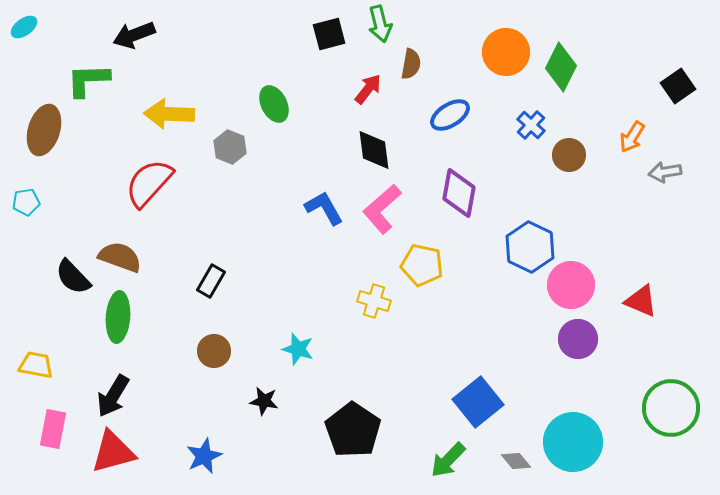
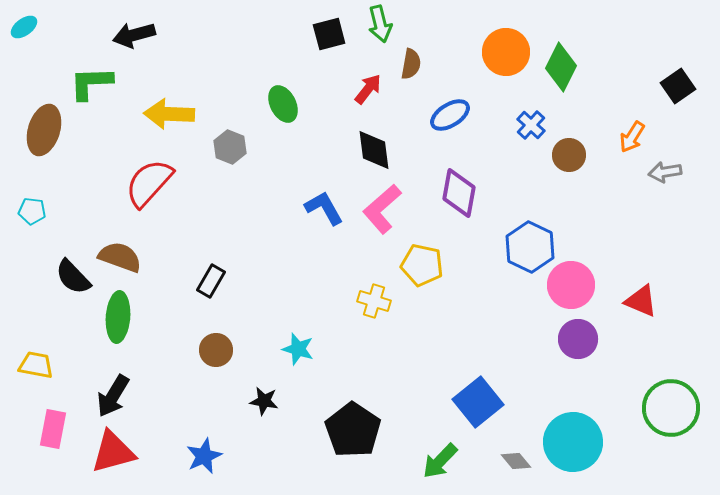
black arrow at (134, 35): rotated 6 degrees clockwise
green L-shape at (88, 80): moved 3 px right, 3 px down
green ellipse at (274, 104): moved 9 px right
cyan pentagon at (26, 202): moved 6 px right, 9 px down; rotated 16 degrees clockwise
brown circle at (214, 351): moved 2 px right, 1 px up
green arrow at (448, 460): moved 8 px left, 1 px down
